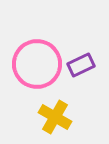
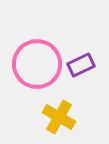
yellow cross: moved 4 px right
